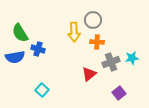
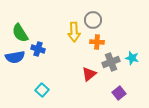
cyan star: rotated 24 degrees clockwise
